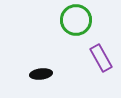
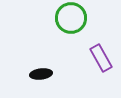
green circle: moved 5 px left, 2 px up
